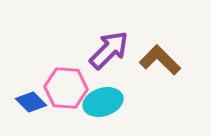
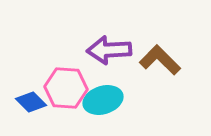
purple arrow: rotated 138 degrees counterclockwise
cyan ellipse: moved 2 px up
